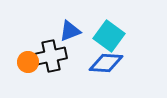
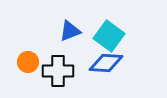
black cross: moved 7 px right, 15 px down; rotated 12 degrees clockwise
